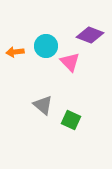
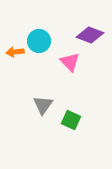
cyan circle: moved 7 px left, 5 px up
gray triangle: rotated 25 degrees clockwise
